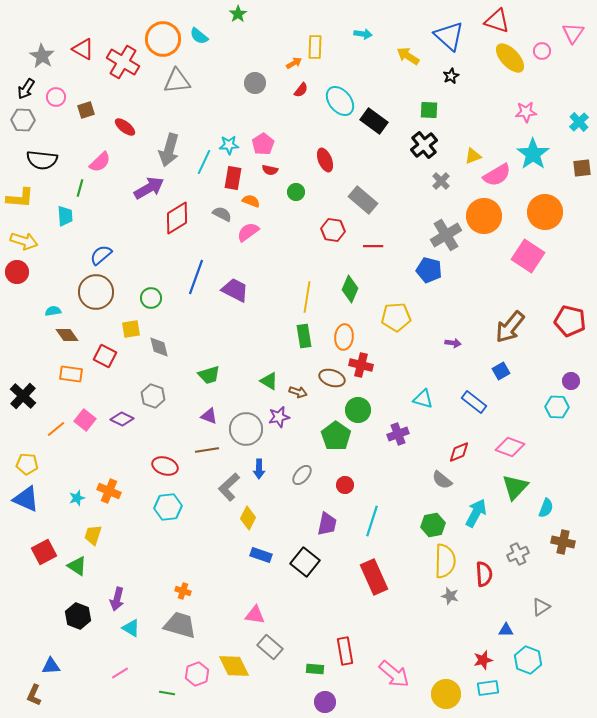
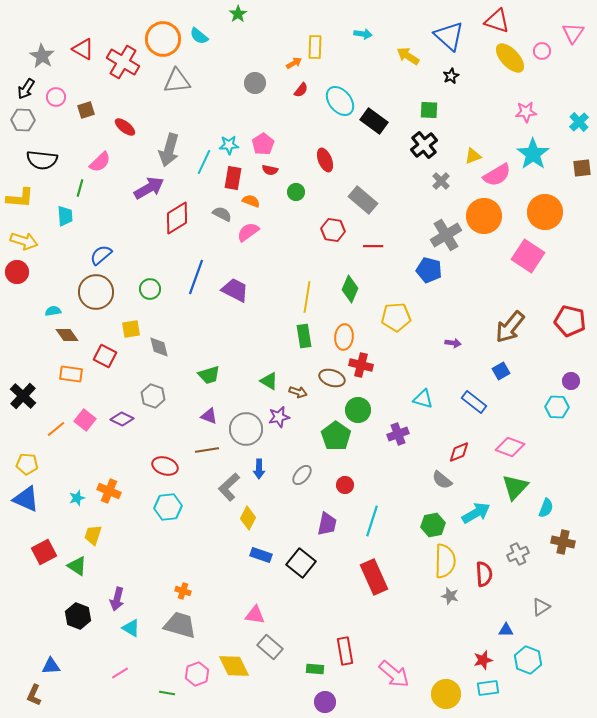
green circle at (151, 298): moved 1 px left, 9 px up
cyan arrow at (476, 513): rotated 32 degrees clockwise
black square at (305, 562): moved 4 px left, 1 px down
